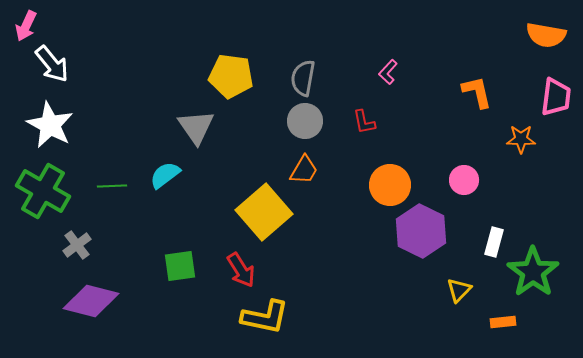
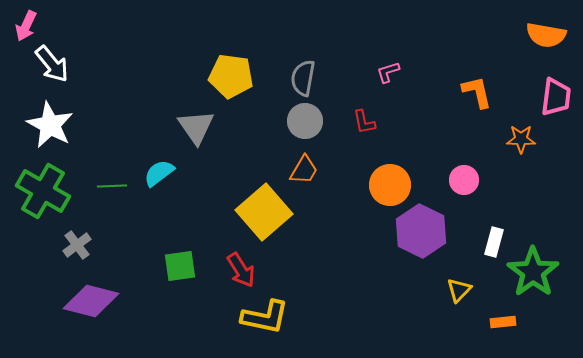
pink L-shape: rotated 30 degrees clockwise
cyan semicircle: moved 6 px left, 2 px up
